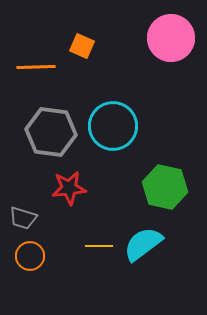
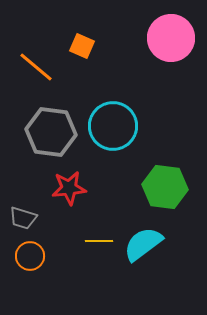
orange line: rotated 42 degrees clockwise
green hexagon: rotated 6 degrees counterclockwise
yellow line: moved 5 px up
